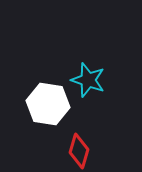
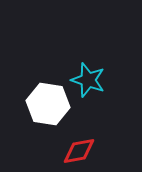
red diamond: rotated 64 degrees clockwise
